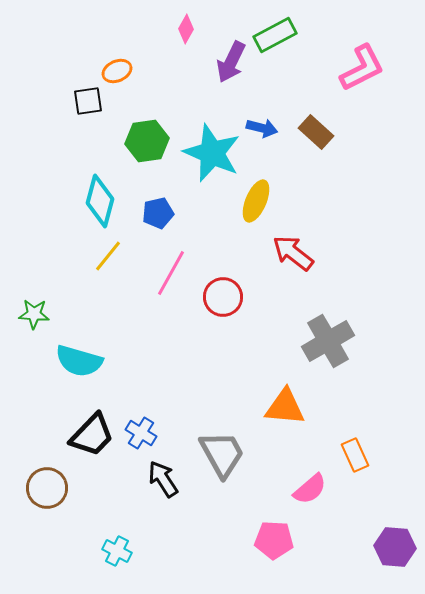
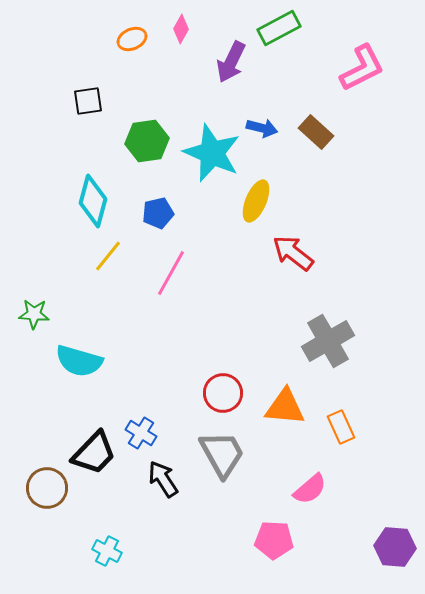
pink diamond: moved 5 px left
green rectangle: moved 4 px right, 7 px up
orange ellipse: moved 15 px right, 32 px up
cyan diamond: moved 7 px left
red circle: moved 96 px down
black trapezoid: moved 2 px right, 18 px down
orange rectangle: moved 14 px left, 28 px up
cyan cross: moved 10 px left
